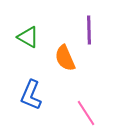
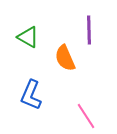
pink line: moved 3 px down
